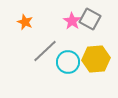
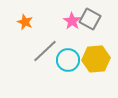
cyan circle: moved 2 px up
